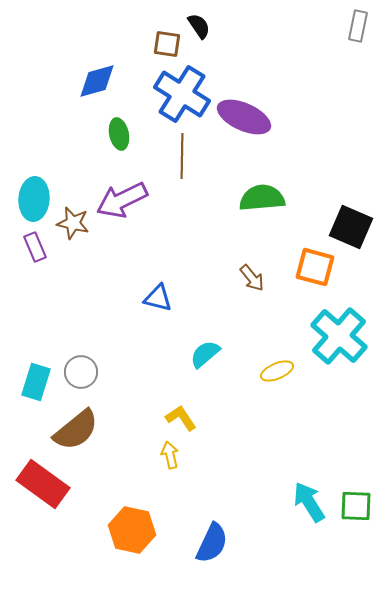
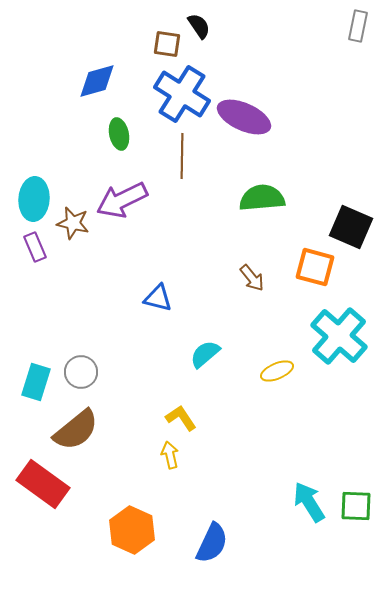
orange hexagon: rotated 12 degrees clockwise
